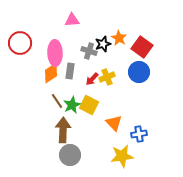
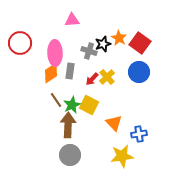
red square: moved 2 px left, 4 px up
yellow cross: rotated 21 degrees counterclockwise
brown line: moved 1 px left, 1 px up
brown arrow: moved 5 px right, 5 px up
